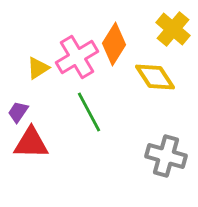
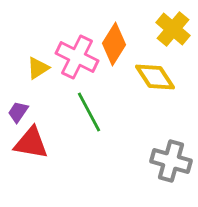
pink cross: rotated 33 degrees counterclockwise
red triangle: rotated 9 degrees clockwise
gray cross: moved 5 px right, 5 px down
